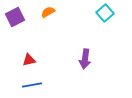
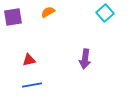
purple square: moved 2 px left; rotated 18 degrees clockwise
